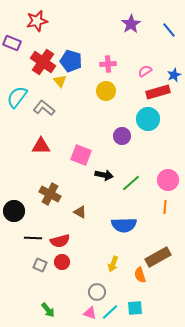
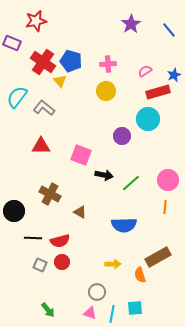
red star: moved 1 px left
yellow arrow: rotated 112 degrees counterclockwise
cyan line: moved 2 px right, 2 px down; rotated 36 degrees counterclockwise
